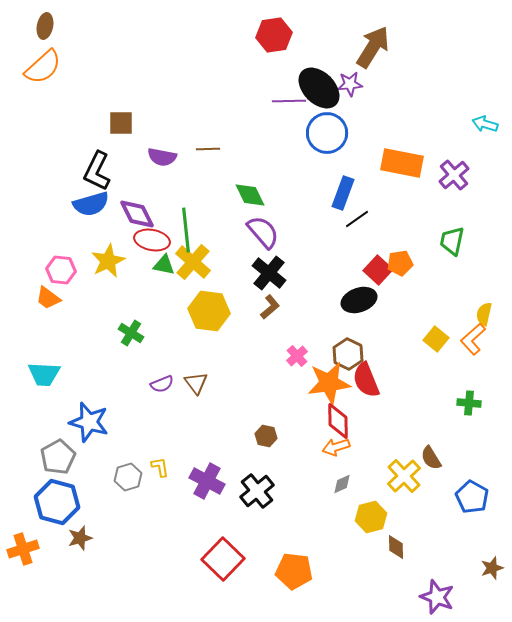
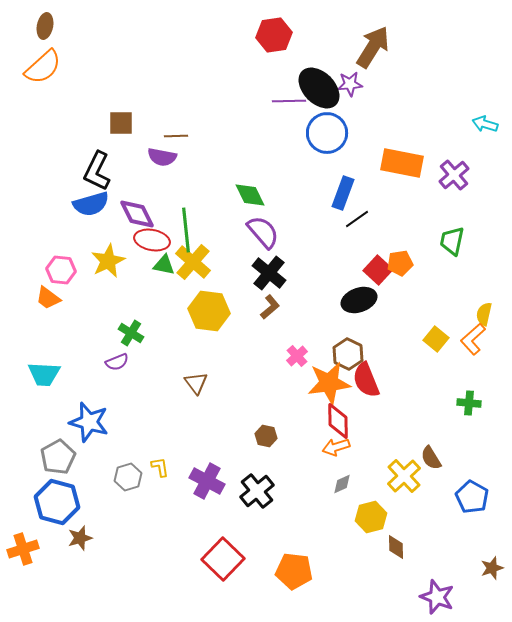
brown line at (208, 149): moved 32 px left, 13 px up
purple semicircle at (162, 384): moved 45 px left, 22 px up
